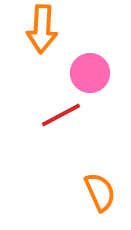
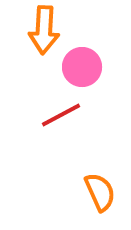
orange arrow: moved 2 px right, 1 px down
pink circle: moved 8 px left, 6 px up
